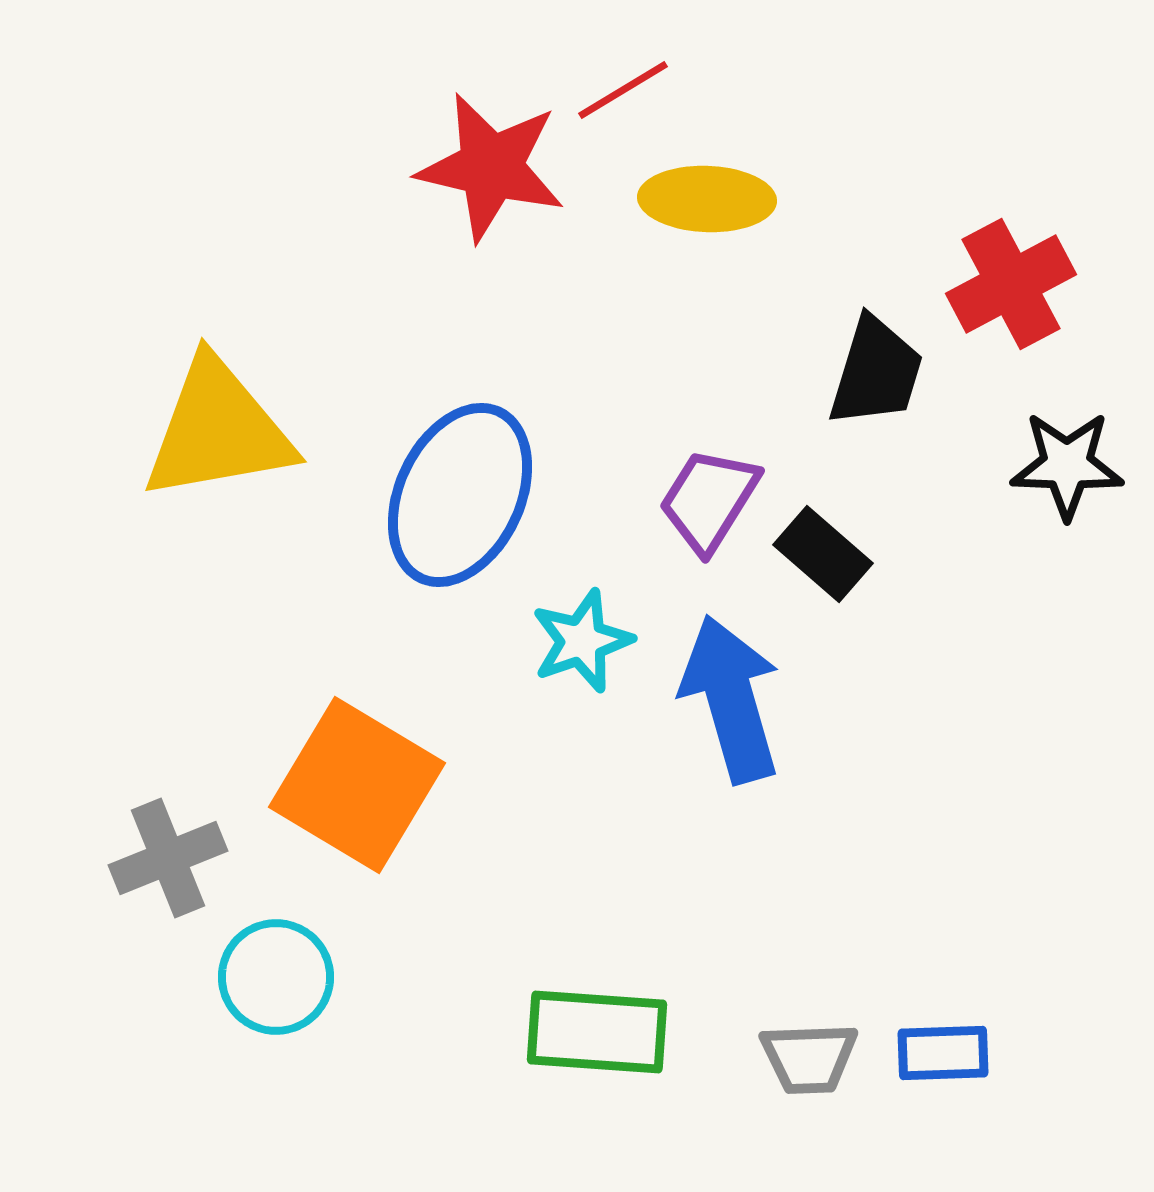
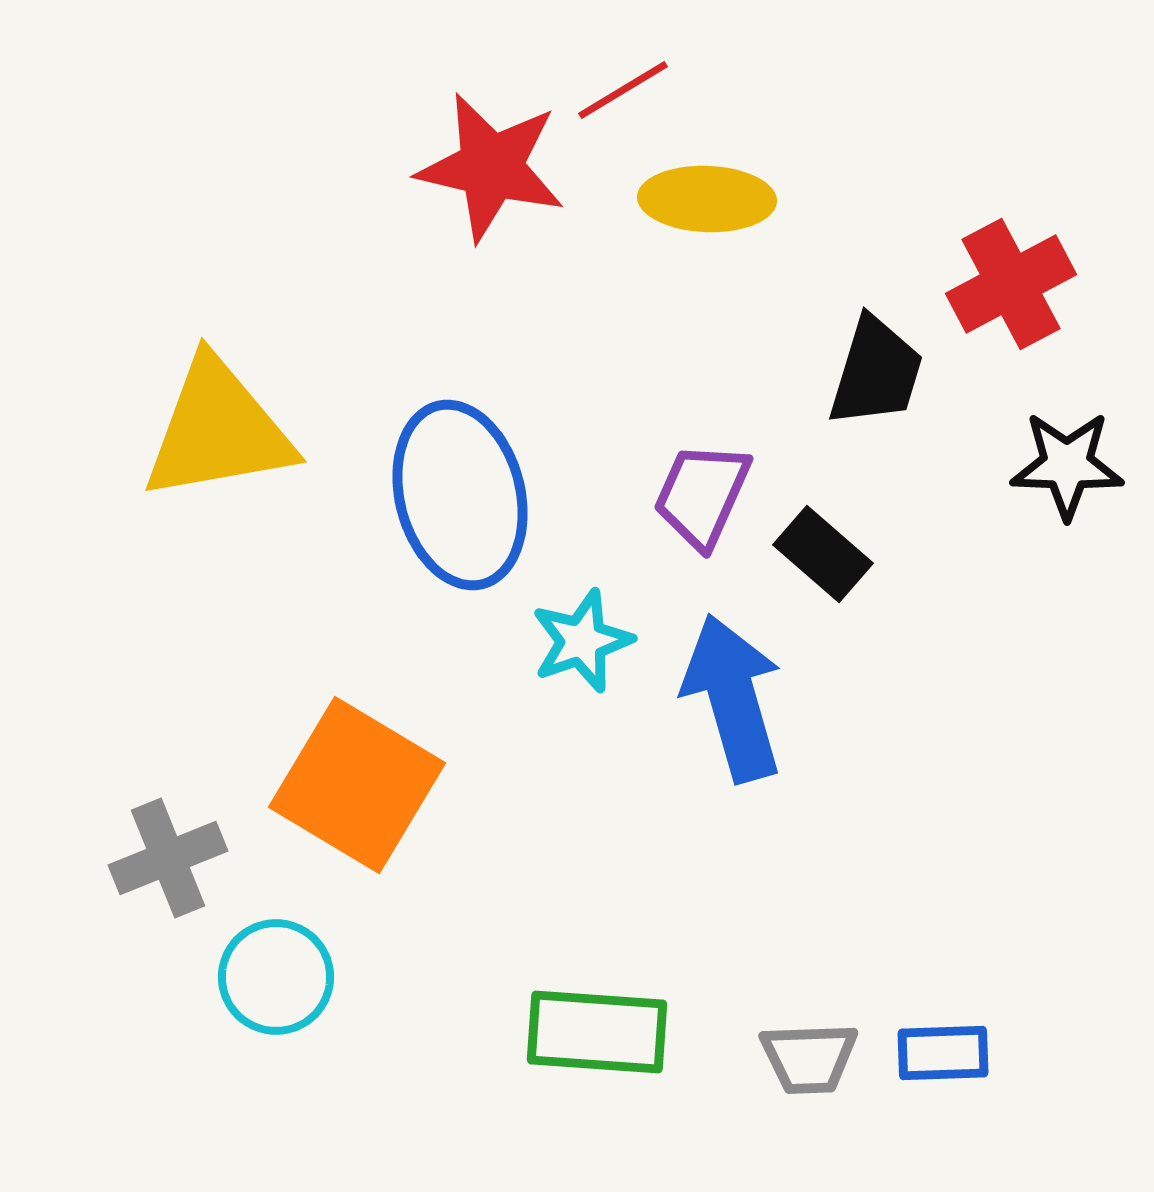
blue ellipse: rotated 39 degrees counterclockwise
purple trapezoid: moved 7 px left, 5 px up; rotated 8 degrees counterclockwise
blue arrow: moved 2 px right, 1 px up
